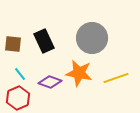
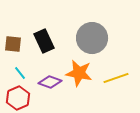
cyan line: moved 1 px up
